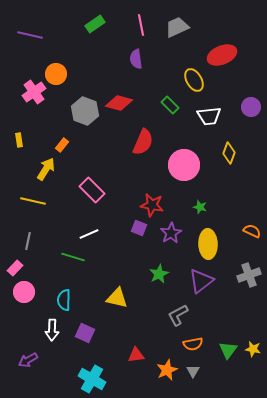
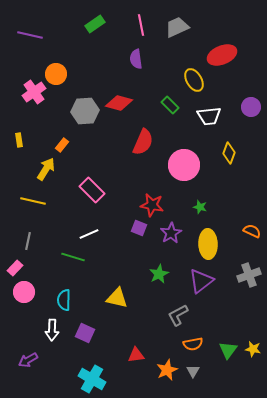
gray hexagon at (85, 111): rotated 24 degrees counterclockwise
